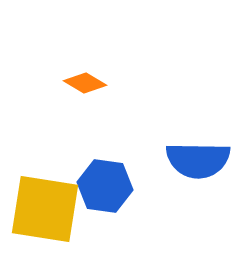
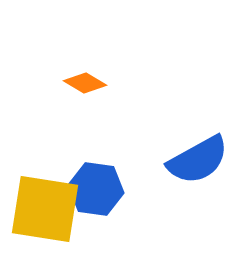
blue semicircle: rotated 30 degrees counterclockwise
blue hexagon: moved 9 px left, 3 px down
